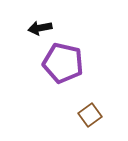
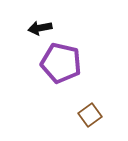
purple pentagon: moved 2 px left
